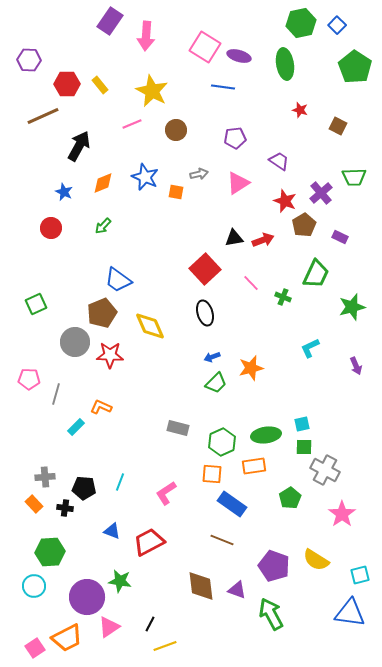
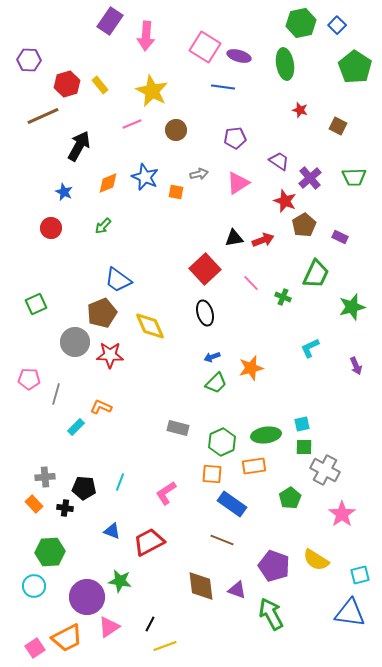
red hexagon at (67, 84): rotated 15 degrees counterclockwise
orange diamond at (103, 183): moved 5 px right
purple cross at (321, 193): moved 11 px left, 15 px up
